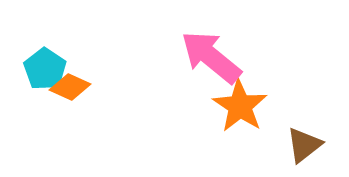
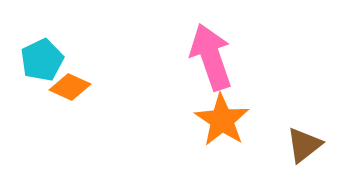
pink arrow: rotated 32 degrees clockwise
cyan pentagon: moved 3 px left, 9 px up; rotated 12 degrees clockwise
orange star: moved 18 px left, 14 px down
